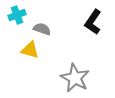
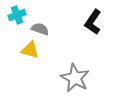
gray semicircle: moved 2 px left
